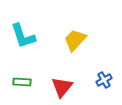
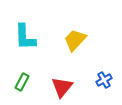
cyan L-shape: moved 2 px right, 1 px down; rotated 16 degrees clockwise
green rectangle: rotated 66 degrees counterclockwise
